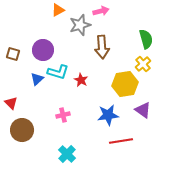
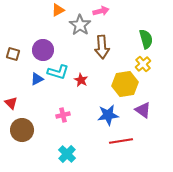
gray star: rotated 20 degrees counterclockwise
blue triangle: rotated 16 degrees clockwise
